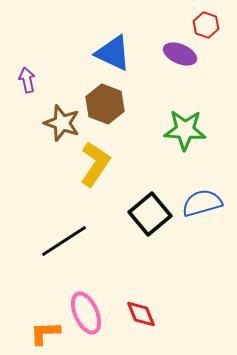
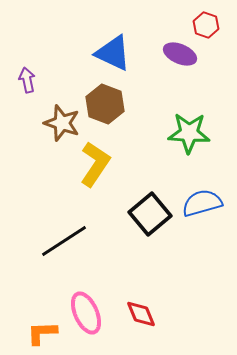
green star: moved 4 px right, 3 px down
orange L-shape: moved 3 px left
